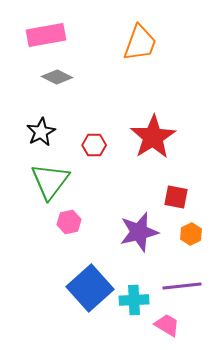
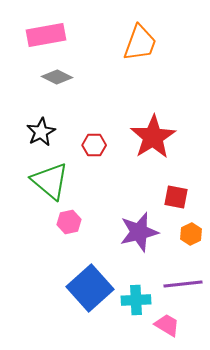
green triangle: rotated 27 degrees counterclockwise
purple line: moved 1 px right, 2 px up
cyan cross: moved 2 px right
